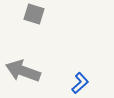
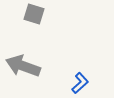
gray arrow: moved 5 px up
